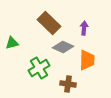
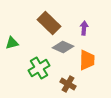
brown cross: rotated 21 degrees clockwise
